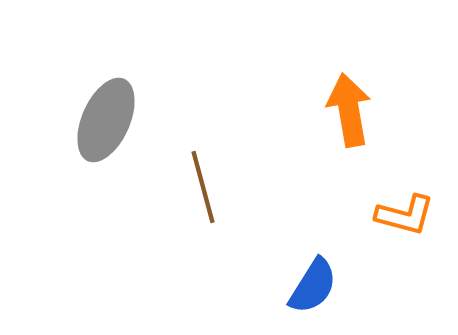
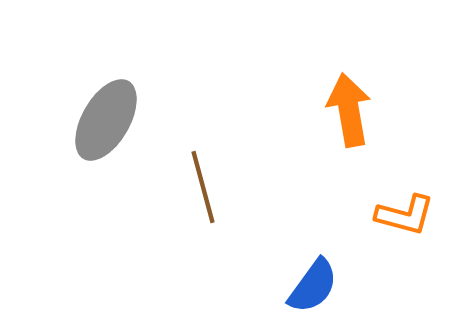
gray ellipse: rotated 6 degrees clockwise
blue semicircle: rotated 4 degrees clockwise
